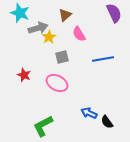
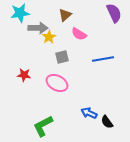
cyan star: rotated 30 degrees counterclockwise
gray arrow: rotated 18 degrees clockwise
pink semicircle: rotated 28 degrees counterclockwise
red star: rotated 16 degrees counterclockwise
